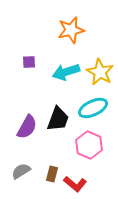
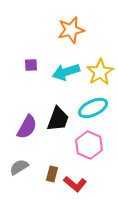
purple square: moved 2 px right, 3 px down
yellow star: rotated 12 degrees clockwise
gray semicircle: moved 2 px left, 4 px up
